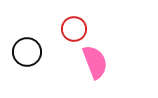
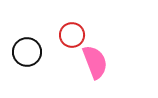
red circle: moved 2 px left, 6 px down
